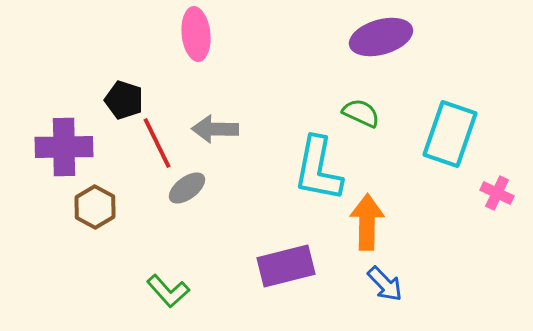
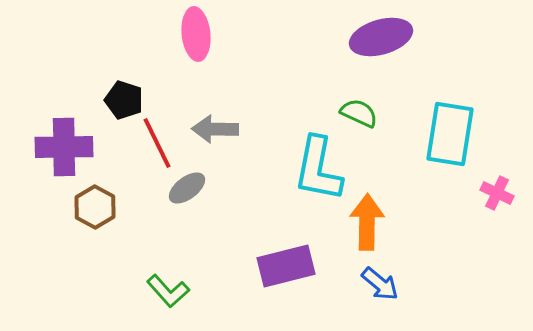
green semicircle: moved 2 px left
cyan rectangle: rotated 10 degrees counterclockwise
blue arrow: moved 5 px left; rotated 6 degrees counterclockwise
